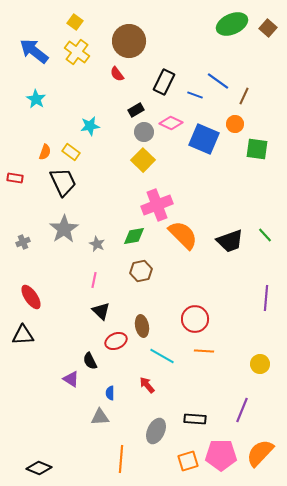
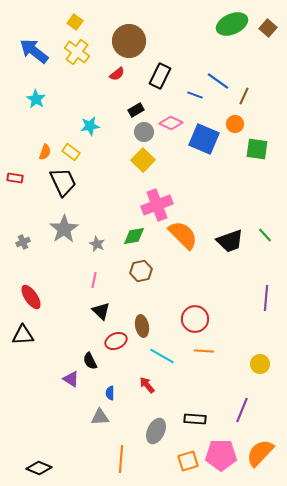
red semicircle at (117, 74): rotated 91 degrees counterclockwise
black rectangle at (164, 82): moved 4 px left, 6 px up
